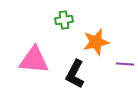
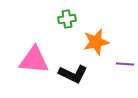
green cross: moved 3 px right, 1 px up
black L-shape: moved 2 px left; rotated 92 degrees counterclockwise
